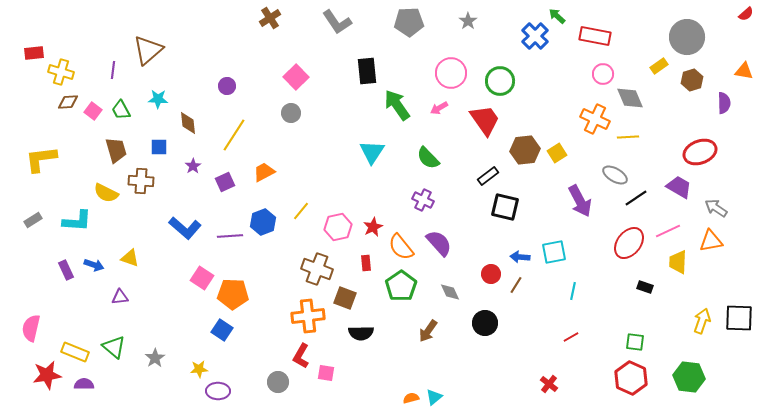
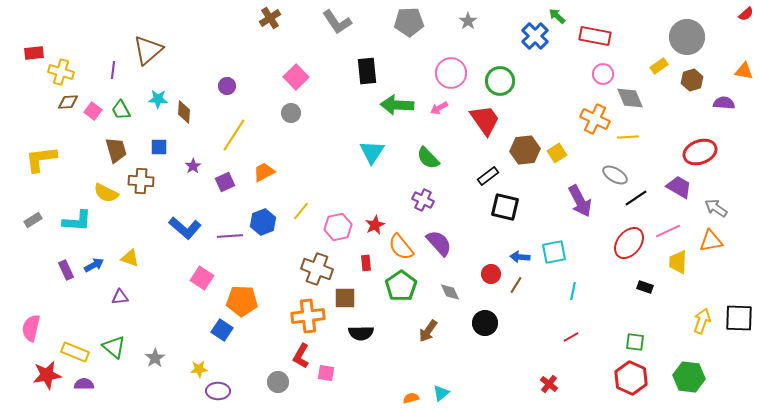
purple semicircle at (724, 103): rotated 85 degrees counterclockwise
green arrow at (397, 105): rotated 52 degrees counterclockwise
brown diamond at (188, 123): moved 4 px left, 11 px up; rotated 10 degrees clockwise
red star at (373, 227): moved 2 px right, 2 px up
blue arrow at (94, 265): rotated 48 degrees counterclockwise
orange pentagon at (233, 294): moved 9 px right, 7 px down
brown square at (345, 298): rotated 20 degrees counterclockwise
cyan triangle at (434, 397): moved 7 px right, 4 px up
